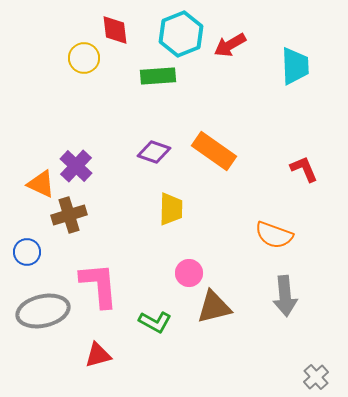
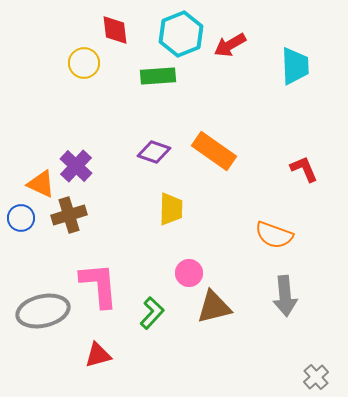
yellow circle: moved 5 px down
blue circle: moved 6 px left, 34 px up
green L-shape: moved 3 px left, 9 px up; rotated 76 degrees counterclockwise
